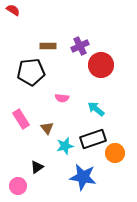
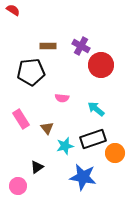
purple cross: moved 1 px right; rotated 36 degrees counterclockwise
